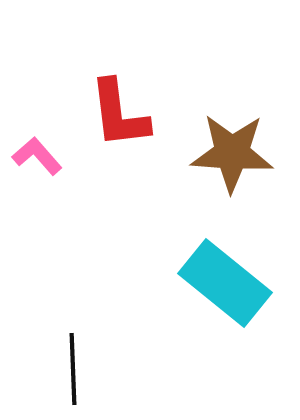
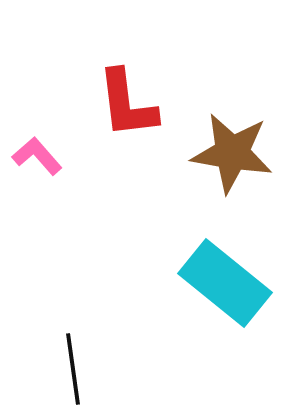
red L-shape: moved 8 px right, 10 px up
brown star: rotated 6 degrees clockwise
black line: rotated 6 degrees counterclockwise
